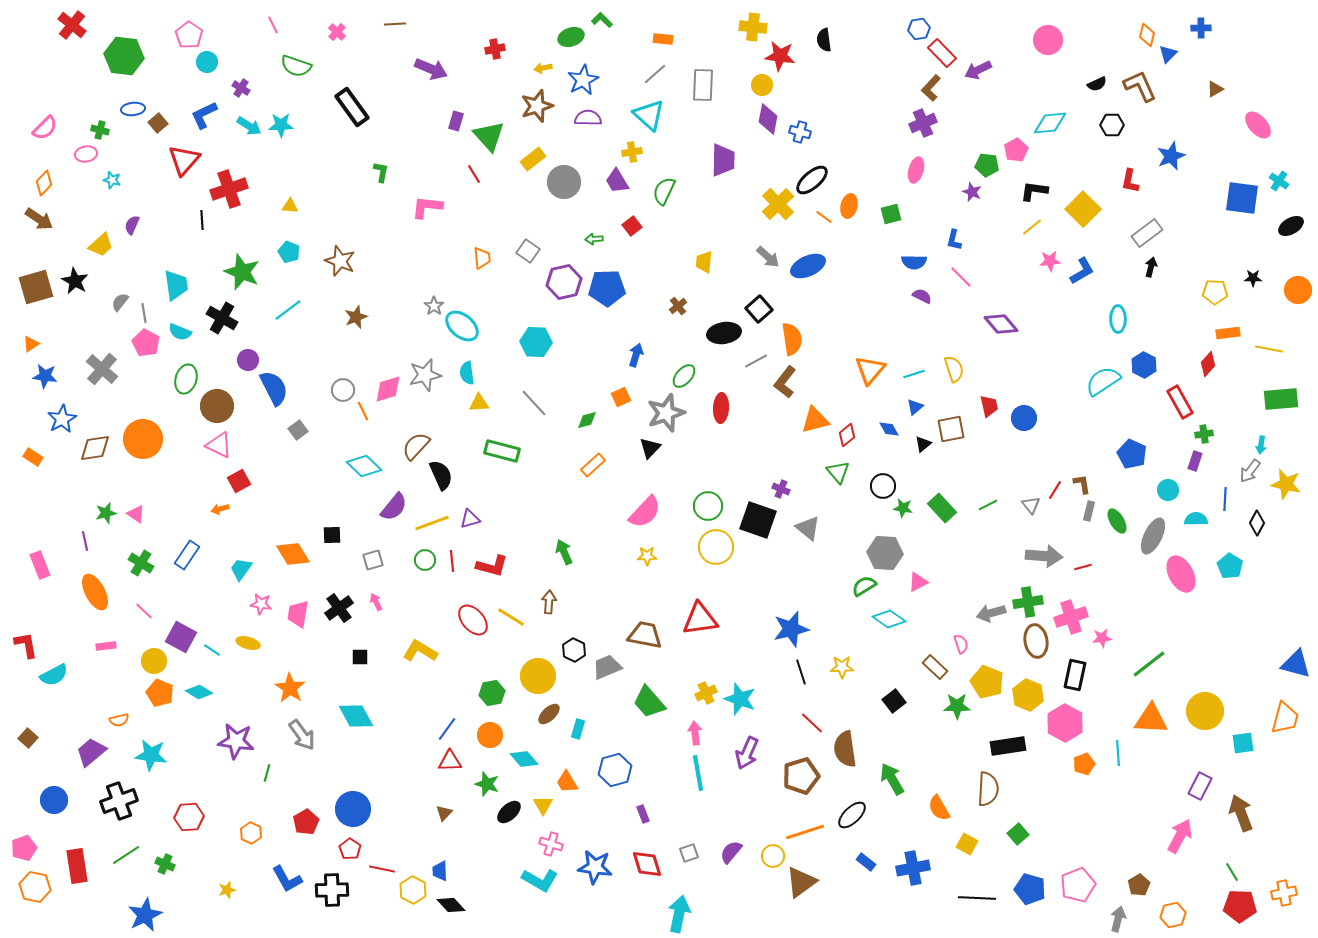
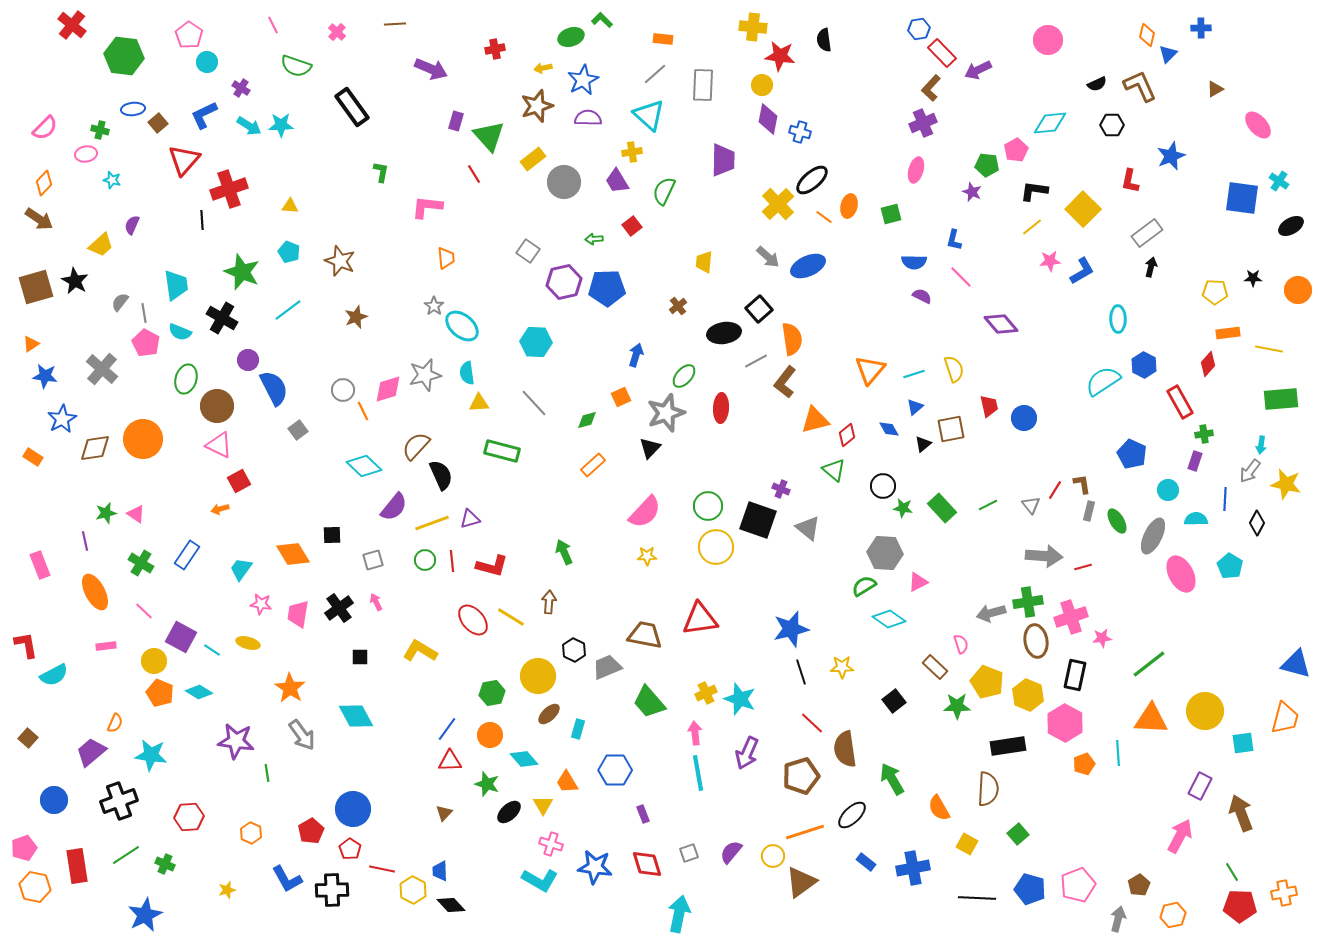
orange trapezoid at (482, 258): moved 36 px left
green triangle at (838, 472): moved 4 px left, 2 px up; rotated 10 degrees counterclockwise
orange semicircle at (119, 720): moved 4 px left, 3 px down; rotated 54 degrees counterclockwise
blue hexagon at (615, 770): rotated 16 degrees clockwise
green line at (267, 773): rotated 24 degrees counterclockwise
red pentagon at (306, 822): moved 5 px right, 9 px down
